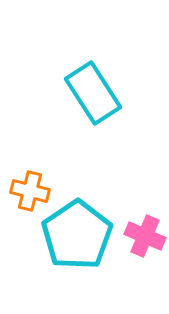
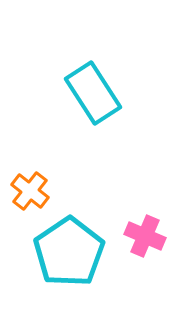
orange cross: rotated 24 degrees clockwise
cyan pentagon: moved 8 px left, 17 px down
